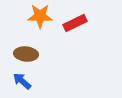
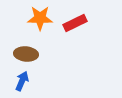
orange star: moved 2 px down
blue arrow: rotated 72 degrees clockwise
